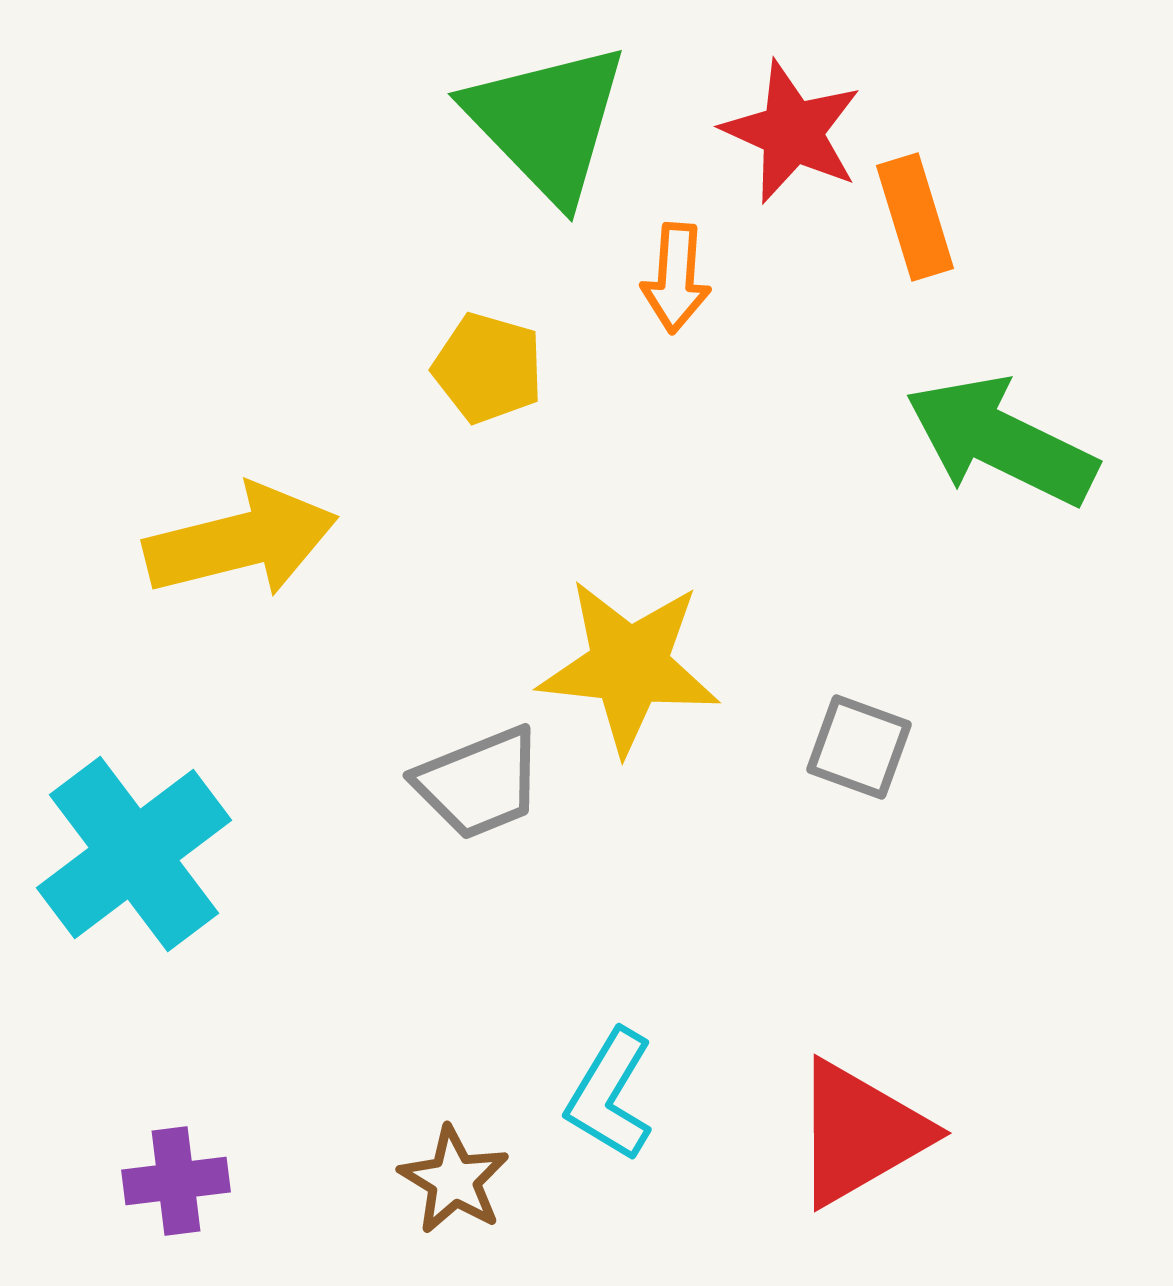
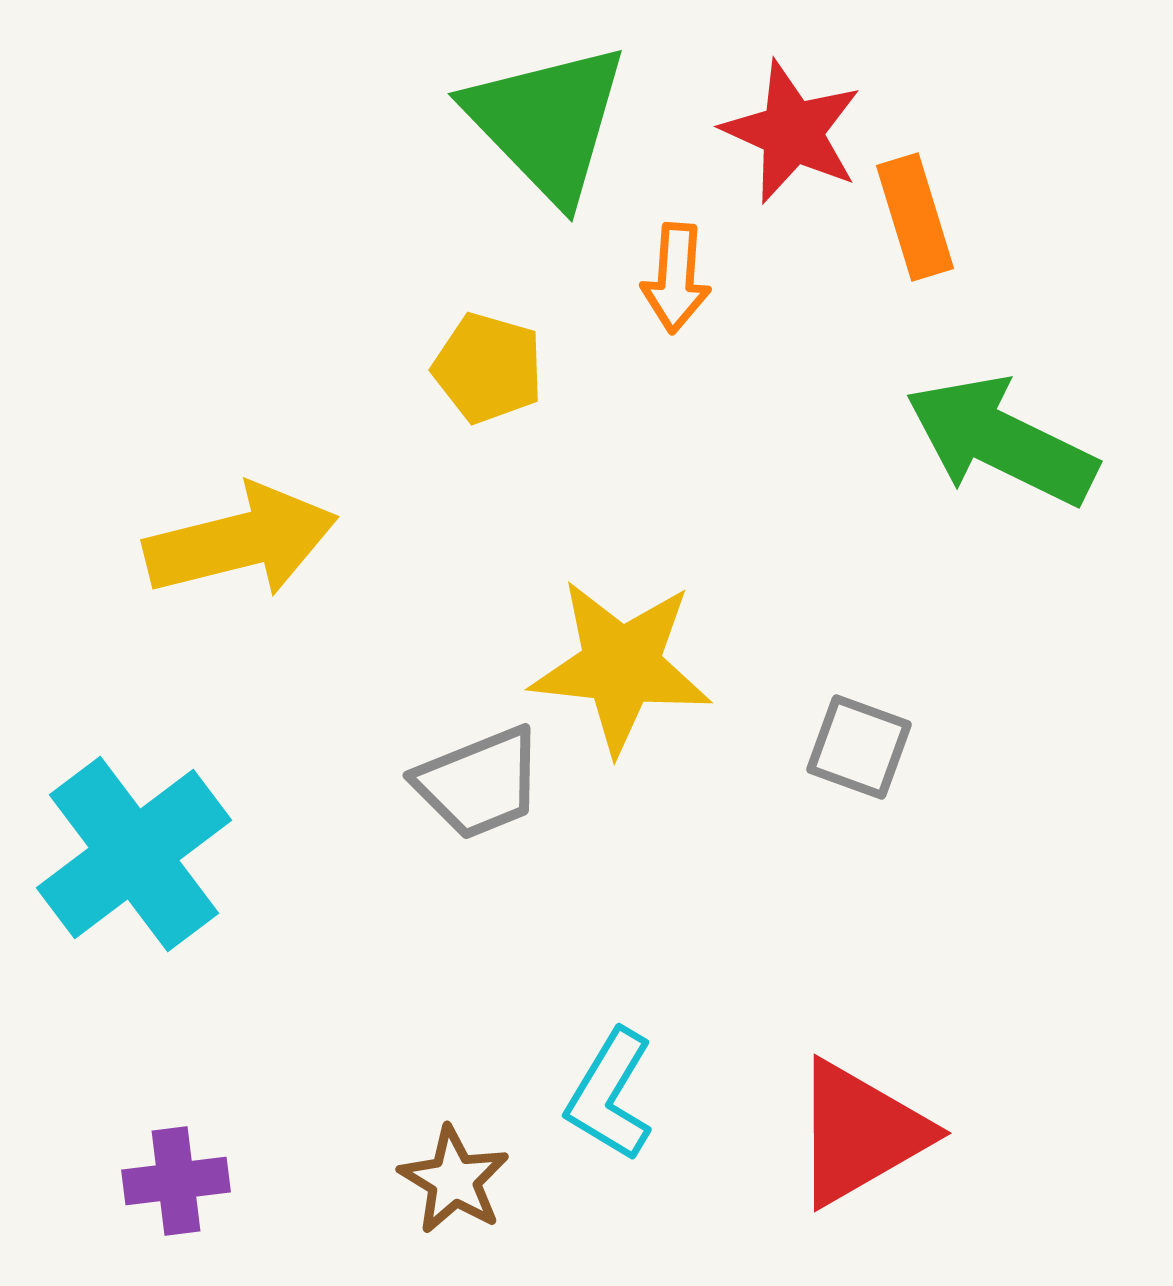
yellow star: moved 8 px left
